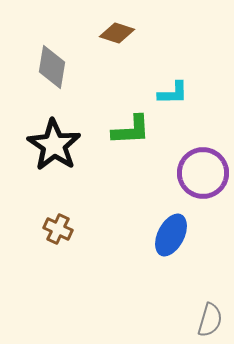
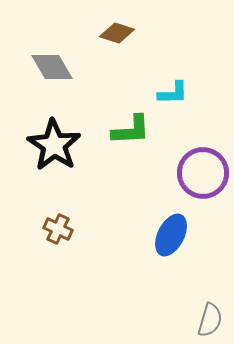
gray diamond: rotated 39 degrees counterclockwise
